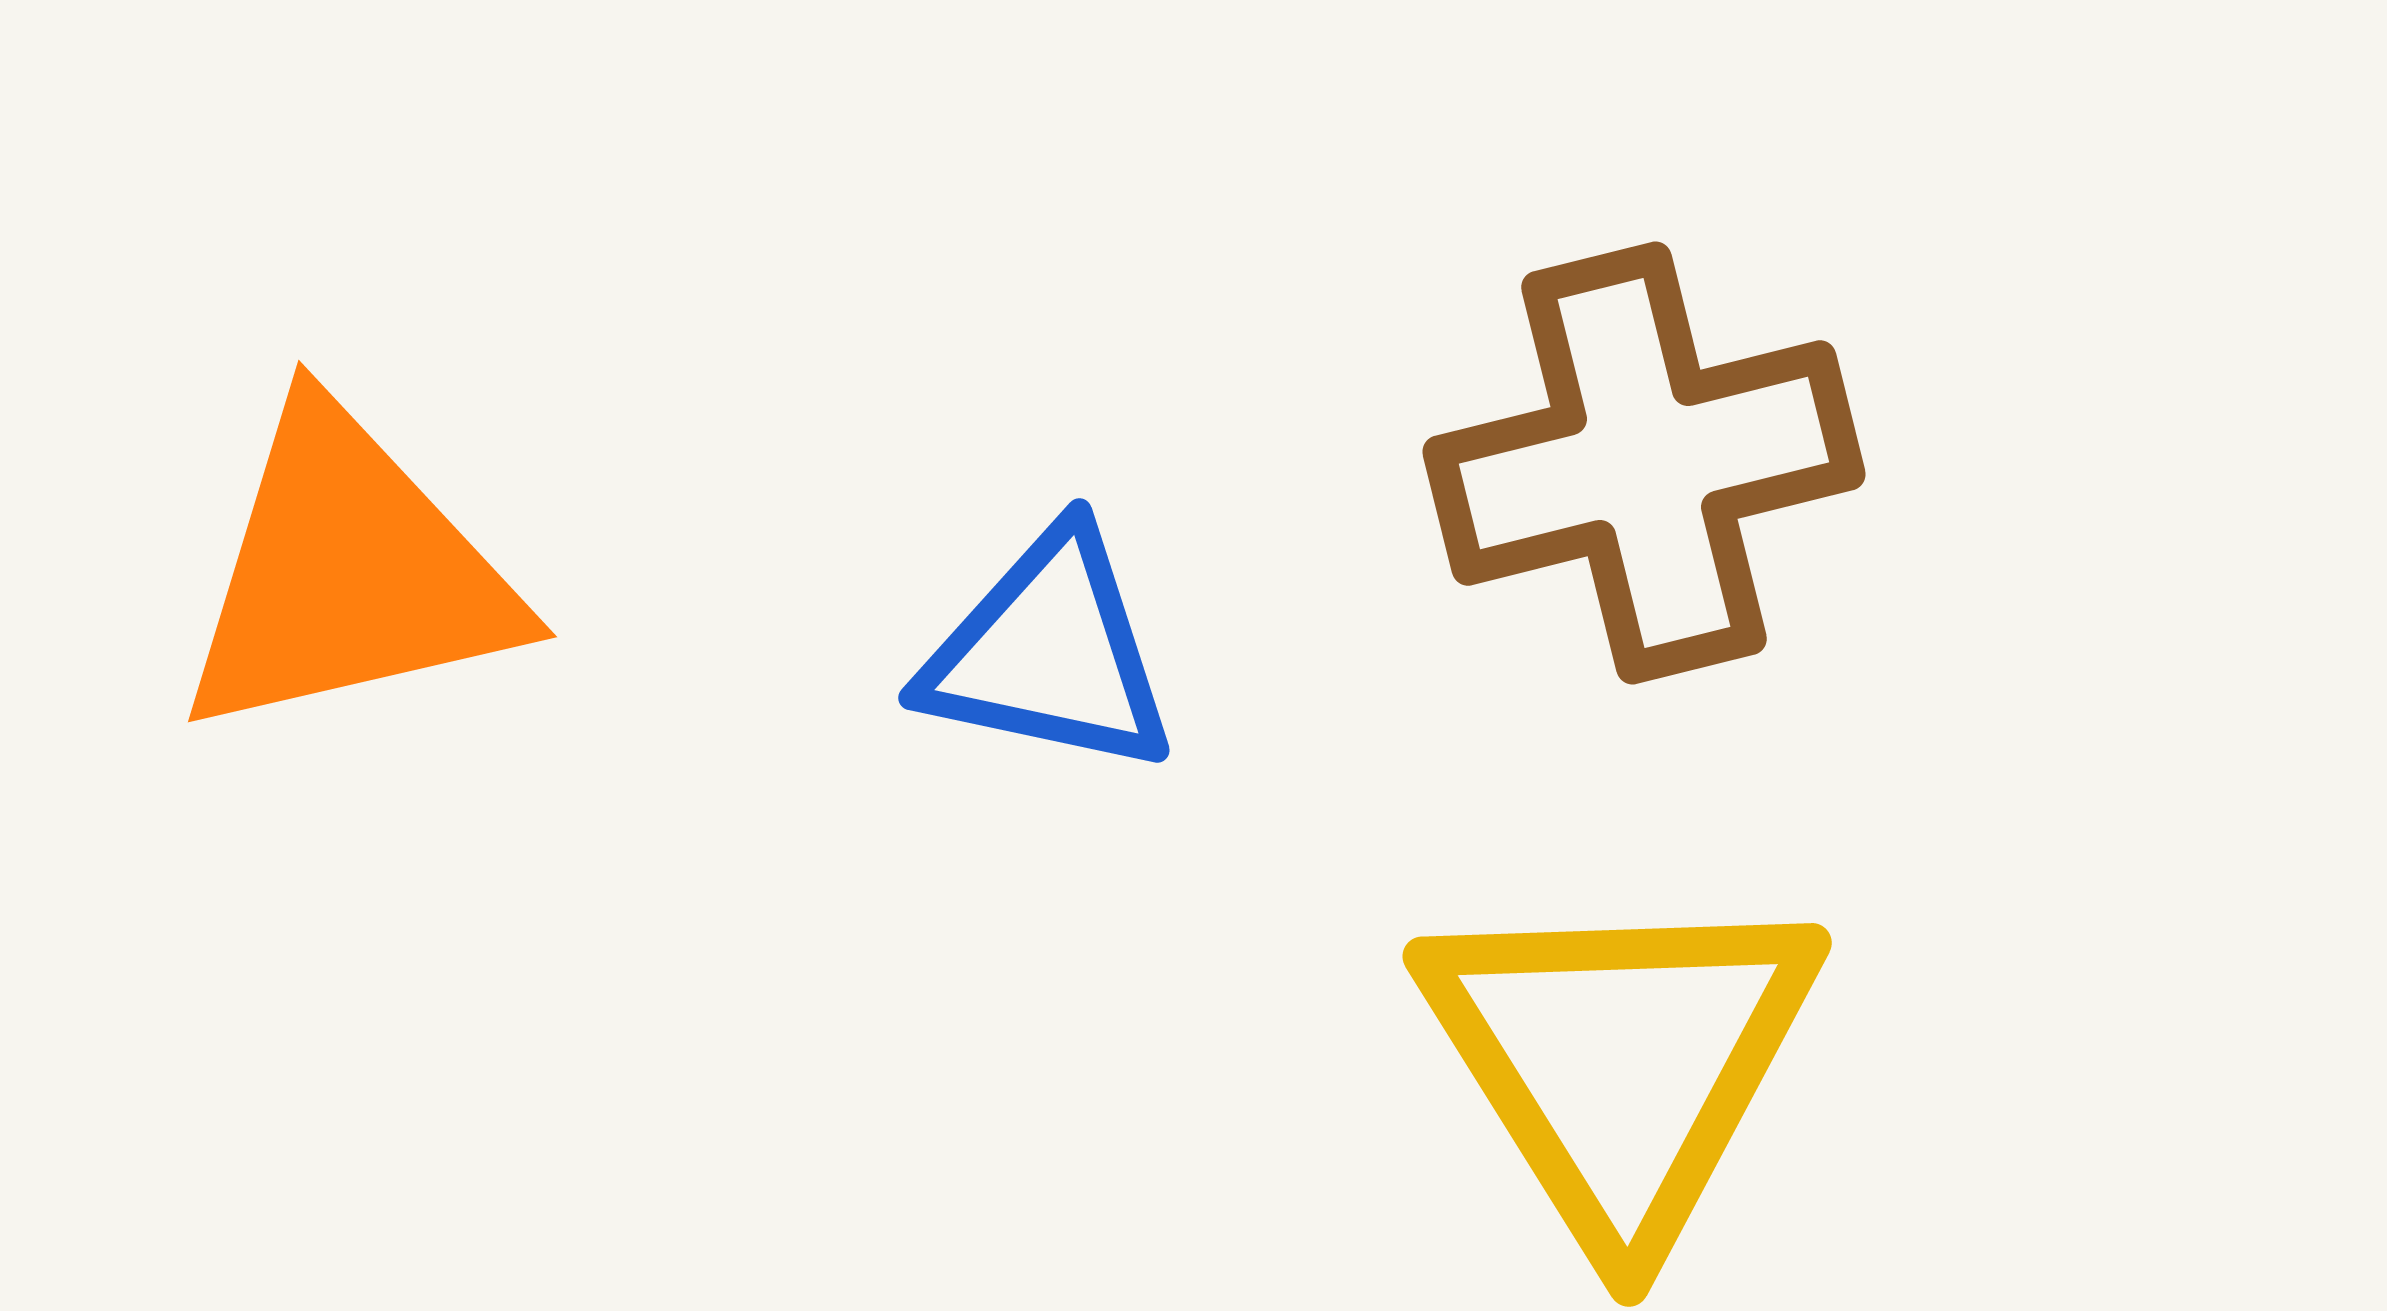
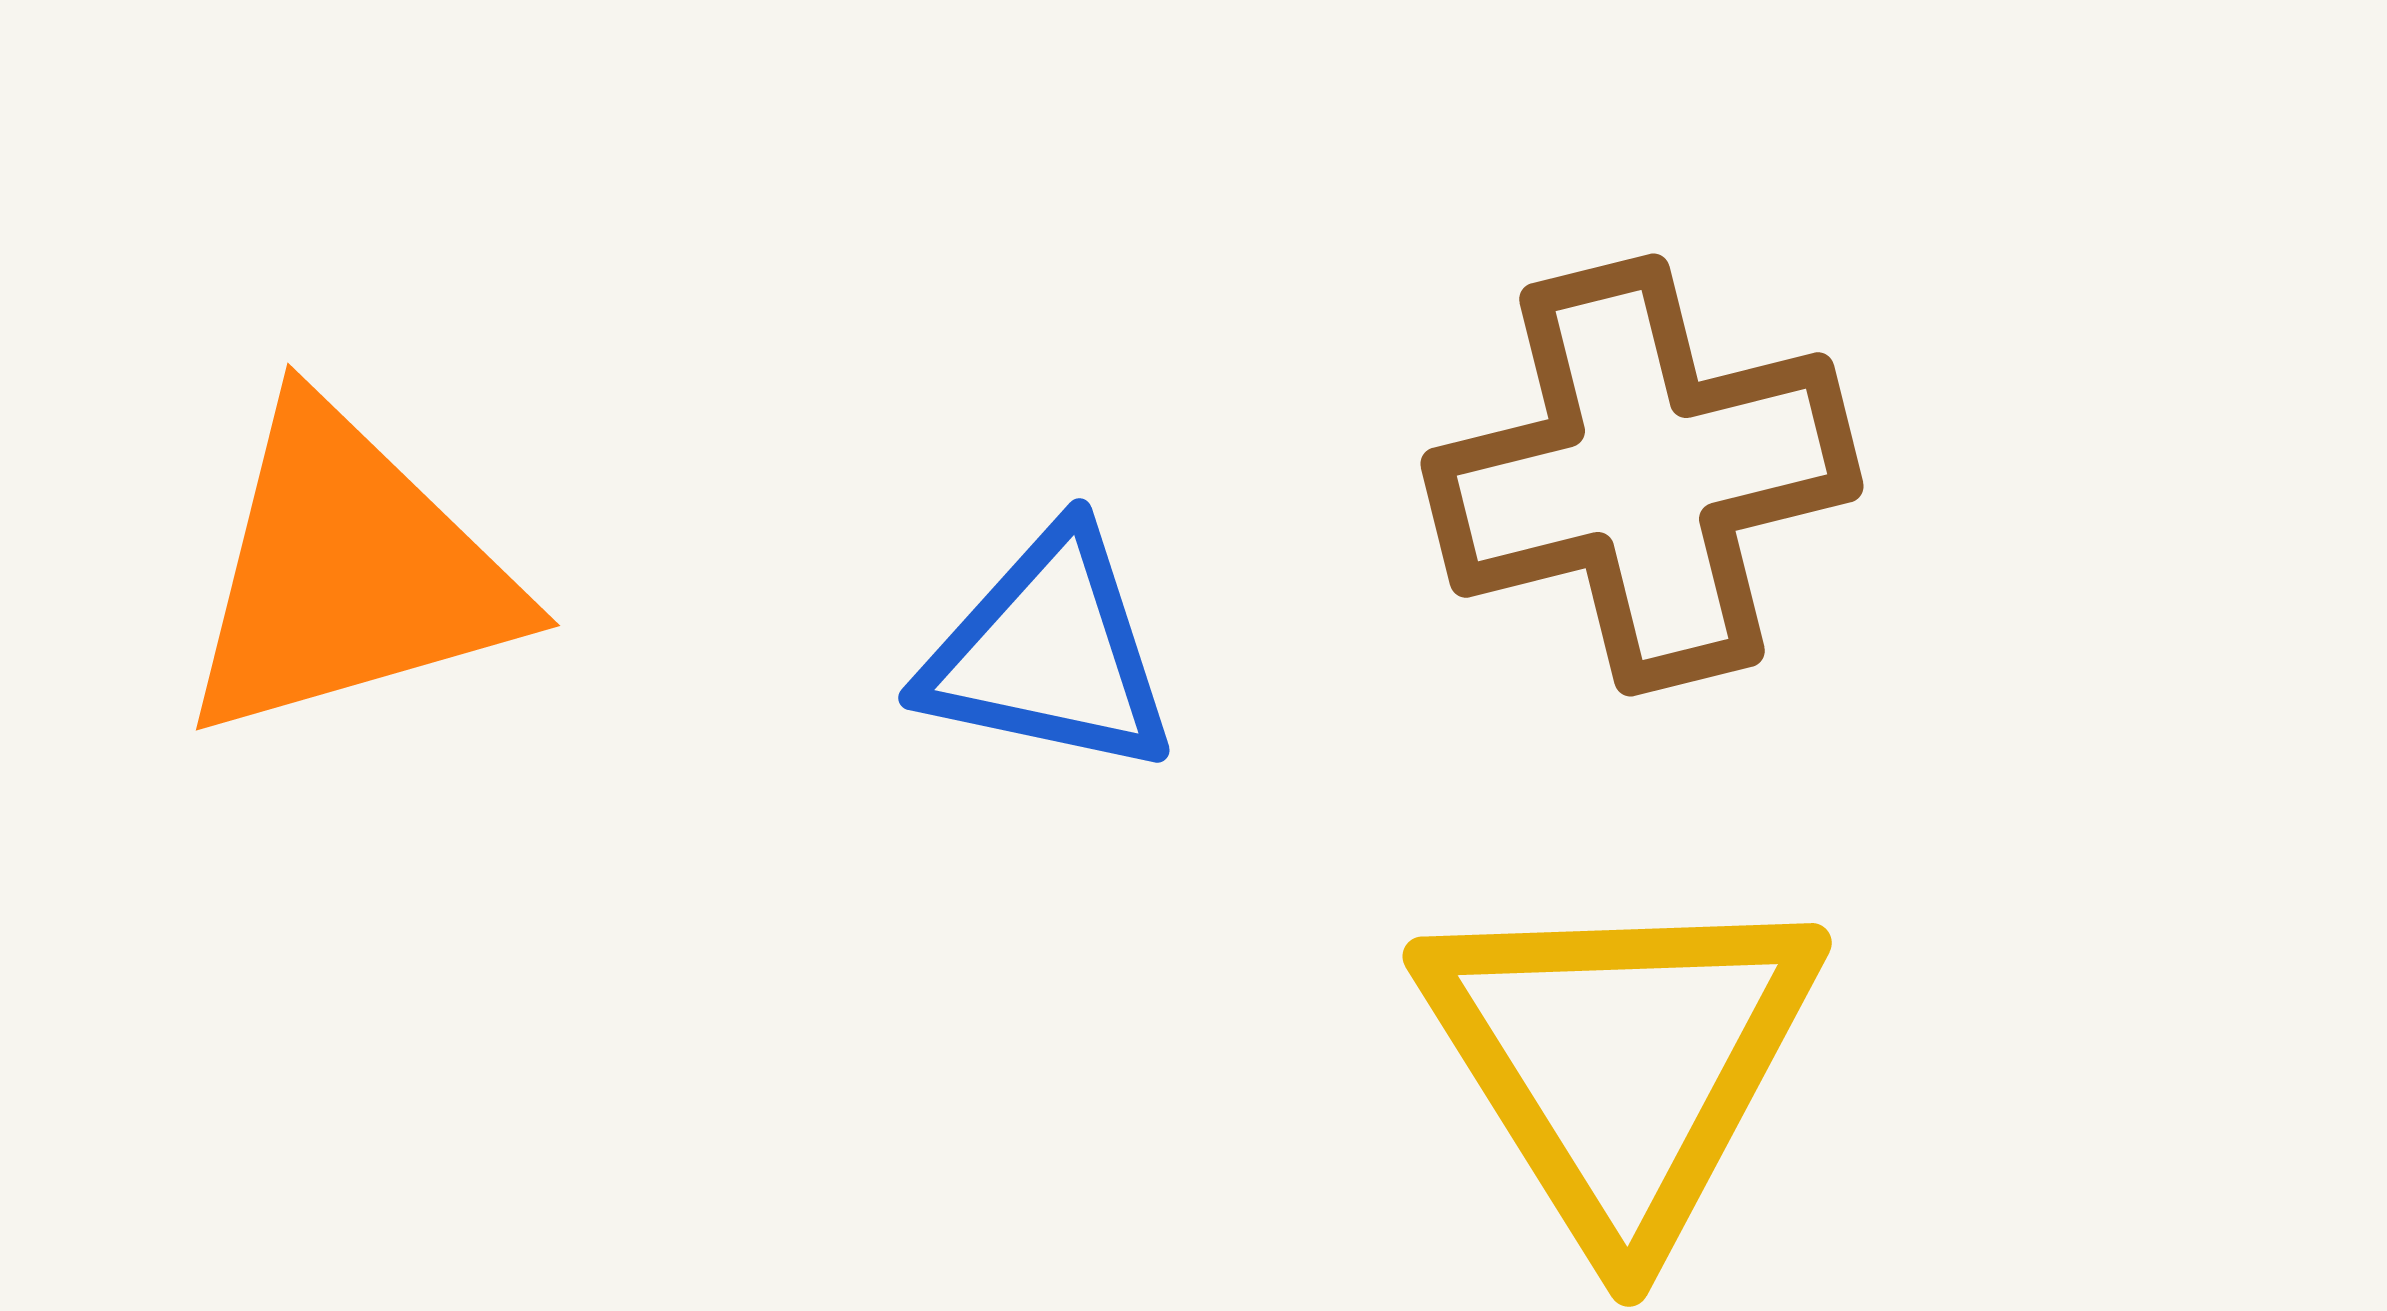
brown cross: moved 2 px left, 12 px down
orange triangle: rotated 3 degrees counterclockwise
